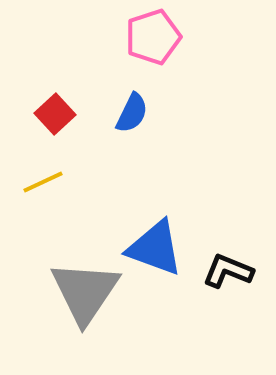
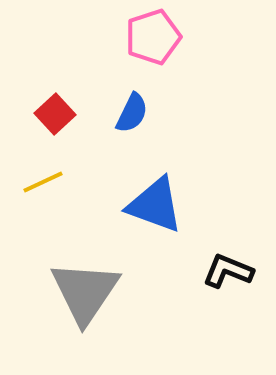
blue triangle: moved 43 px up
